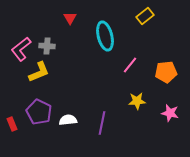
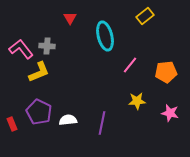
pink L-shape: rotated 90 degrees clockwise
